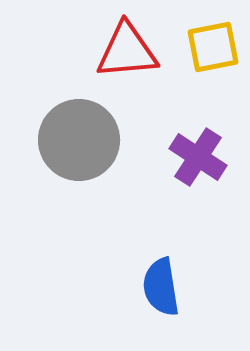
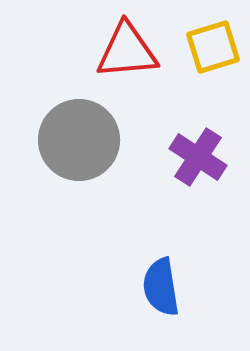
yellow square: rotated 6 degrees counterclockwise
